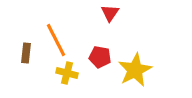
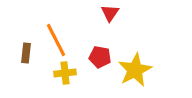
yellow cross: moved 2 px left; rotated 20 degrees counterclockwise
